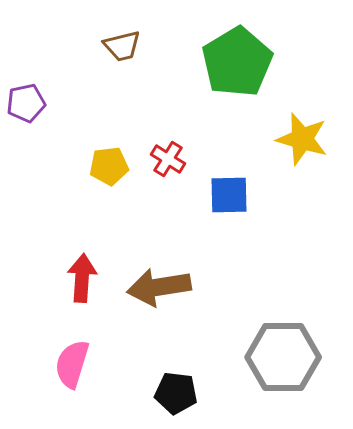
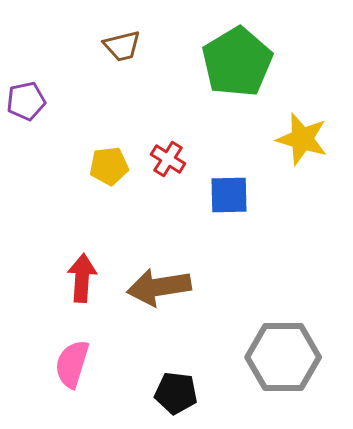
purple pentagon: moved 2 px up
